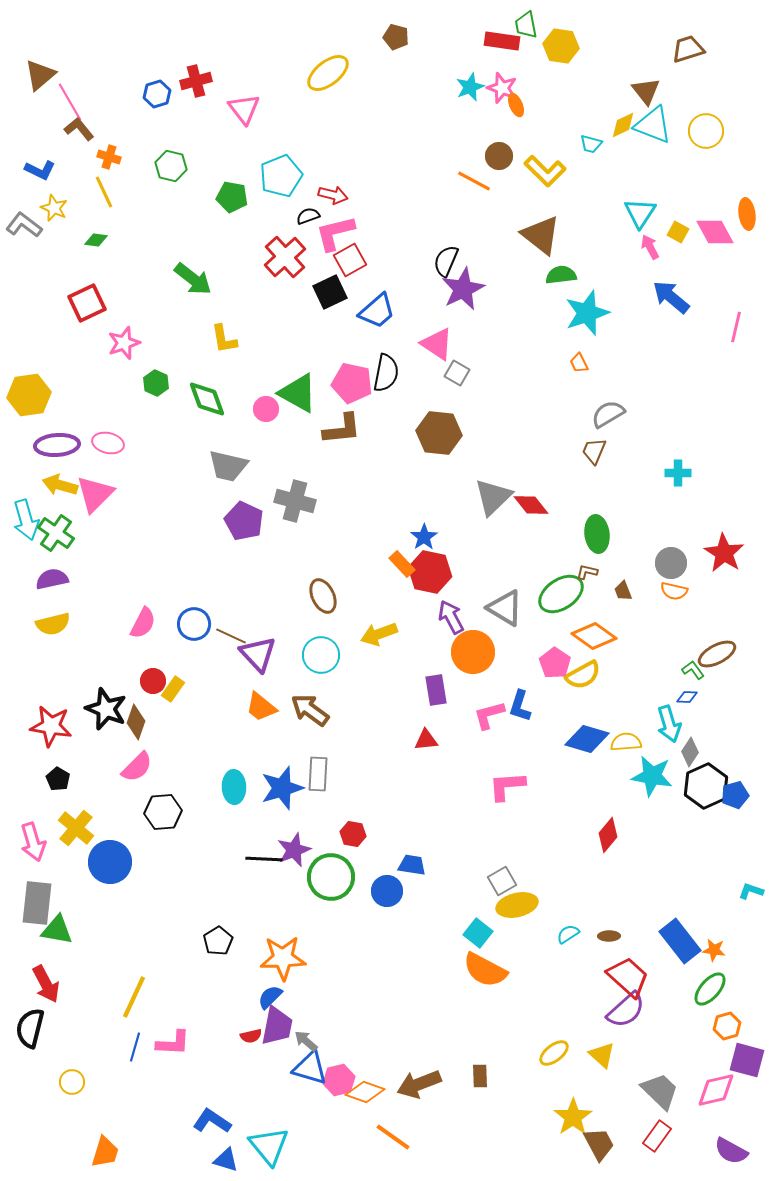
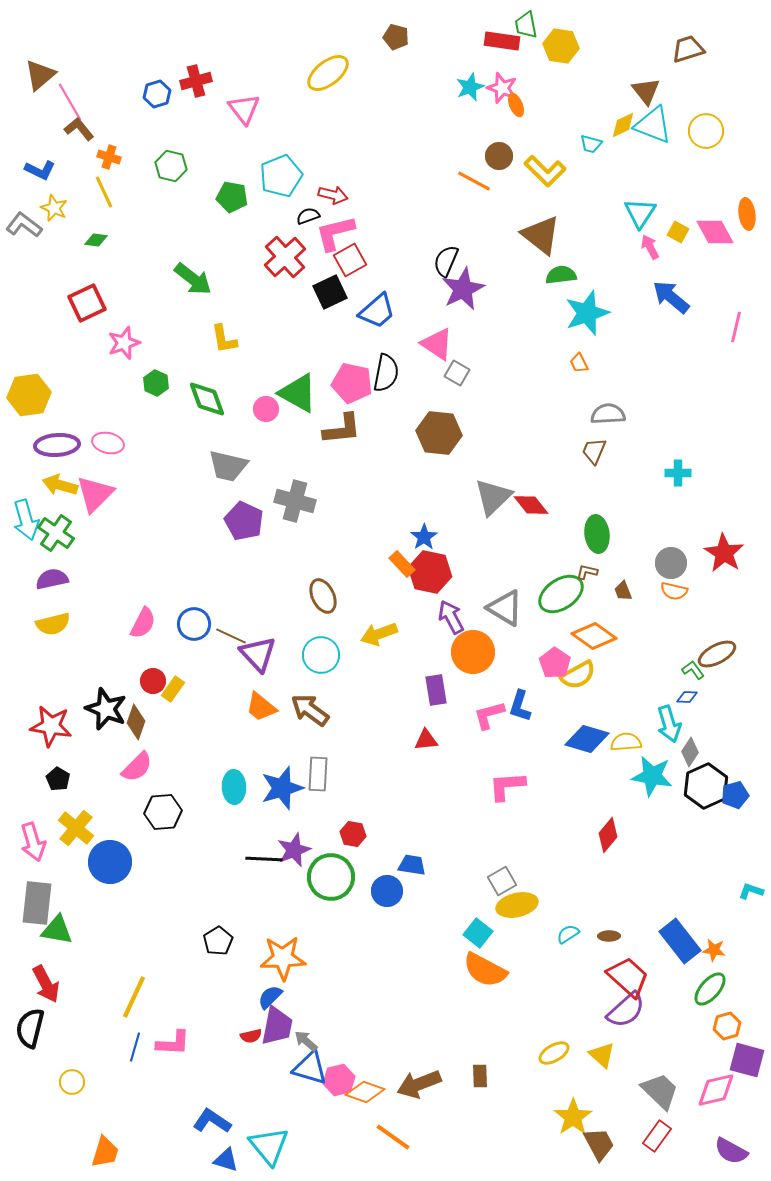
gray semicircle at (608, 414): rotated 28 degrees clockwise
yellow semicircle at (583, 675): moved 5 px left
yellow ellipse at (554, 1053): rotated 8 degrees clockwise
